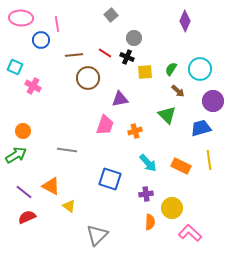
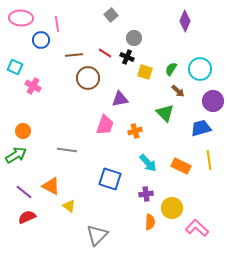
yellow square: rotated 21 degrees clockwise
green triangle: moved 2 px left, 2 px up
pink L-shape: moved 7 px right, 5 px up
